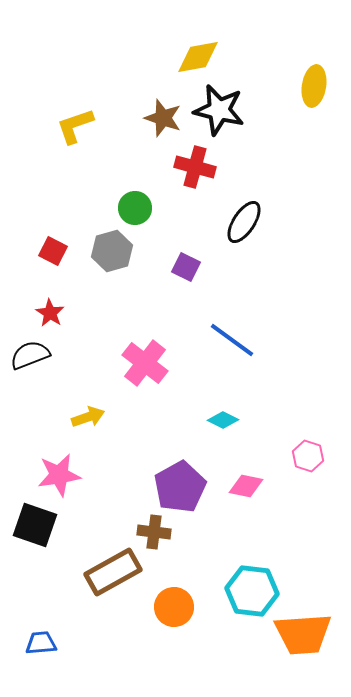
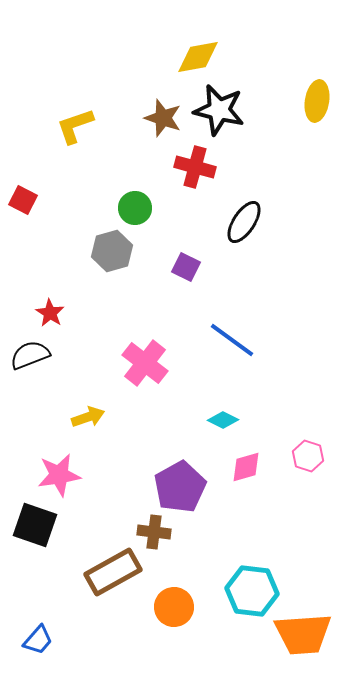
yellow ellipse: moved 3 px right, 15 px down
red square: moved 30 px left, 51 px up
pink diamond: moved 19 px up; rotated 28 degrees counterclockwise
blue trapezoid: moved 3 px left, 3 px up; rotated 136 degrees clockwise
